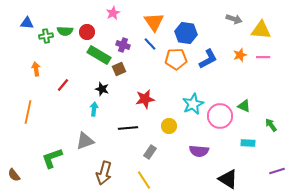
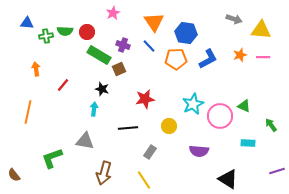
blue line: moved 1 px left, 2 px down
gray triangle: rotated 30 degrees clockwise
